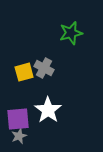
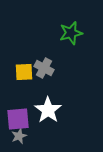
yellow square: rotated 12 degrees clockwise
